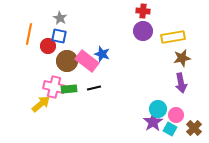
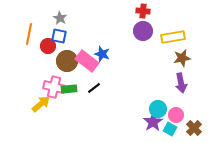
black line: rotated 24 degrees counterclockwise
